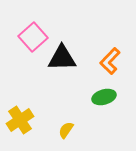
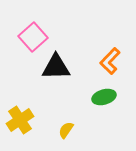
black triangle: moved 6 px left, 9 px down
